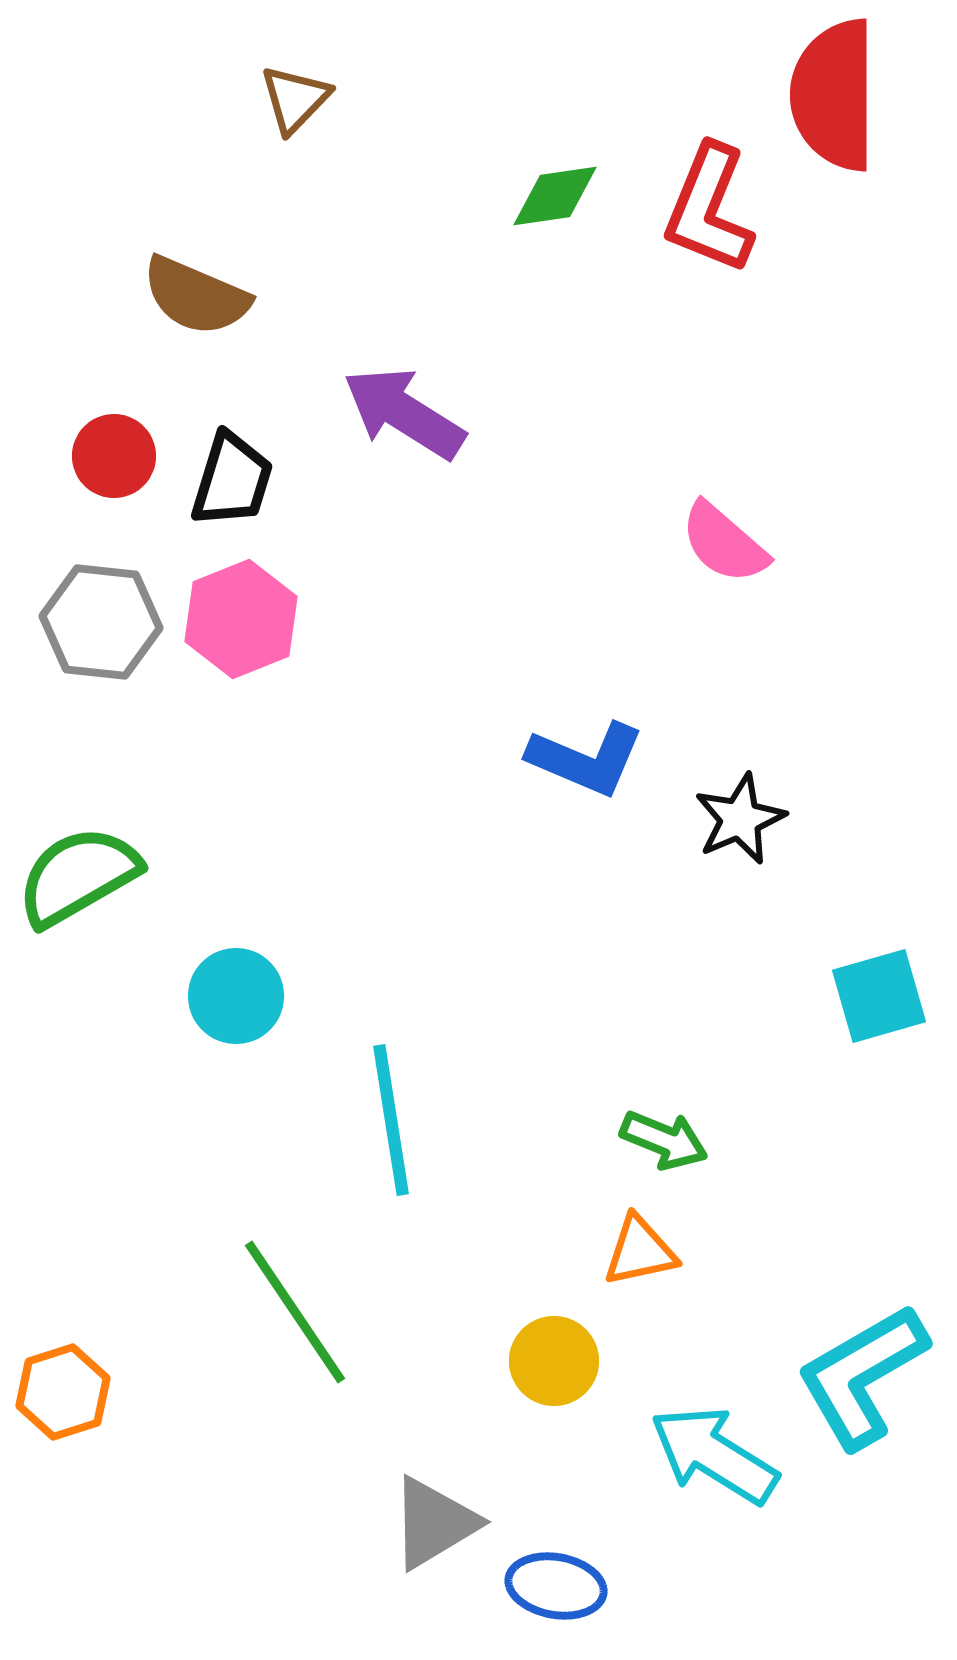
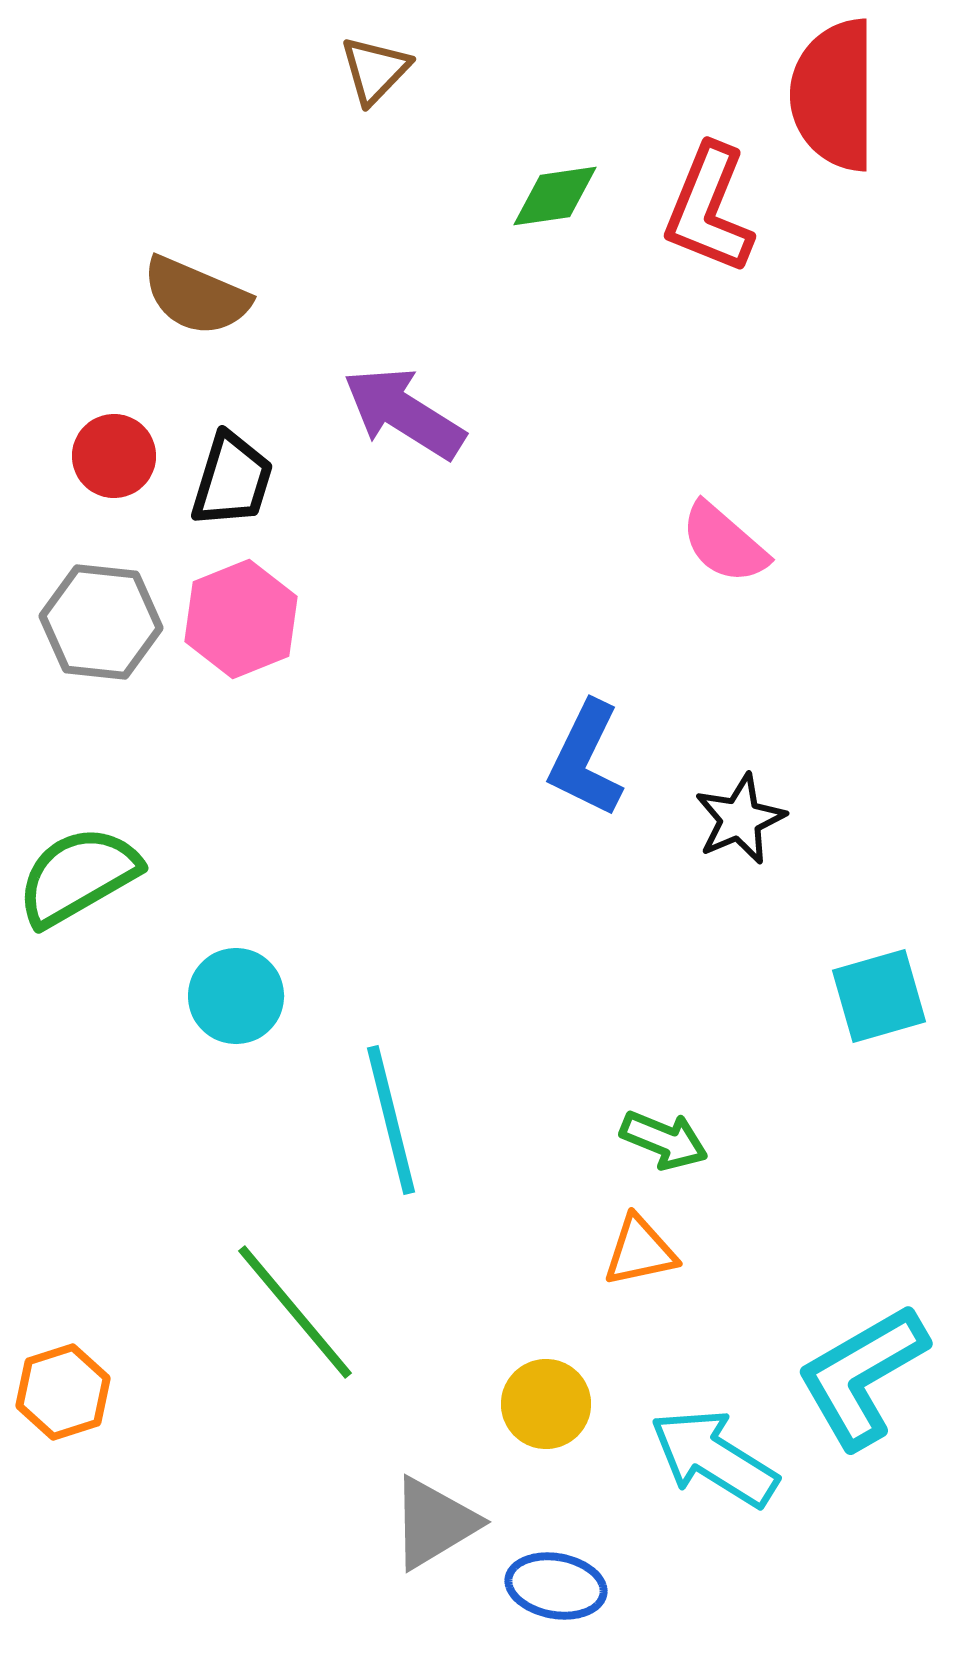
brown triangle: moved 80 px right, 29 px up
blue L-shape: rotated 93 degrees clockwise
cyan line: rotated 5 degrees counterclockwise
green line: rotated 6 degrees counterclockwise
yellow circle: moved 8 px left, 43 px down
cyan arrow: moved 3 px down
